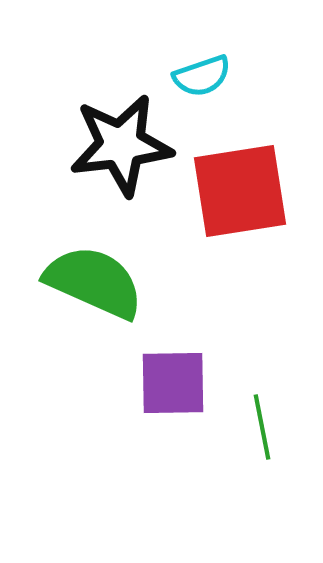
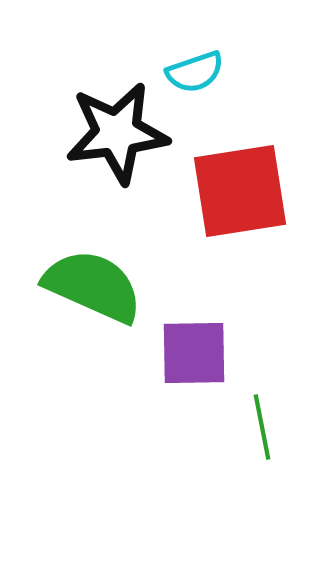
cyan semicircle: moved 7 px left, 4 px up
black star: moved 4 px left, 12 px up
green semicircle: moved 1 px left, 4 px down
purple square: moved 21 px right, 30 px up
